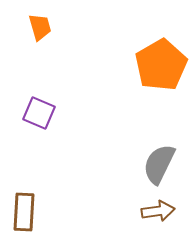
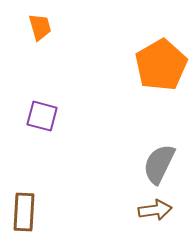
purple square: moved 3 px right, 3 px down; rotated 8 degrees counterclockwise
brown arrow: moved 3 px left, 1 px up
